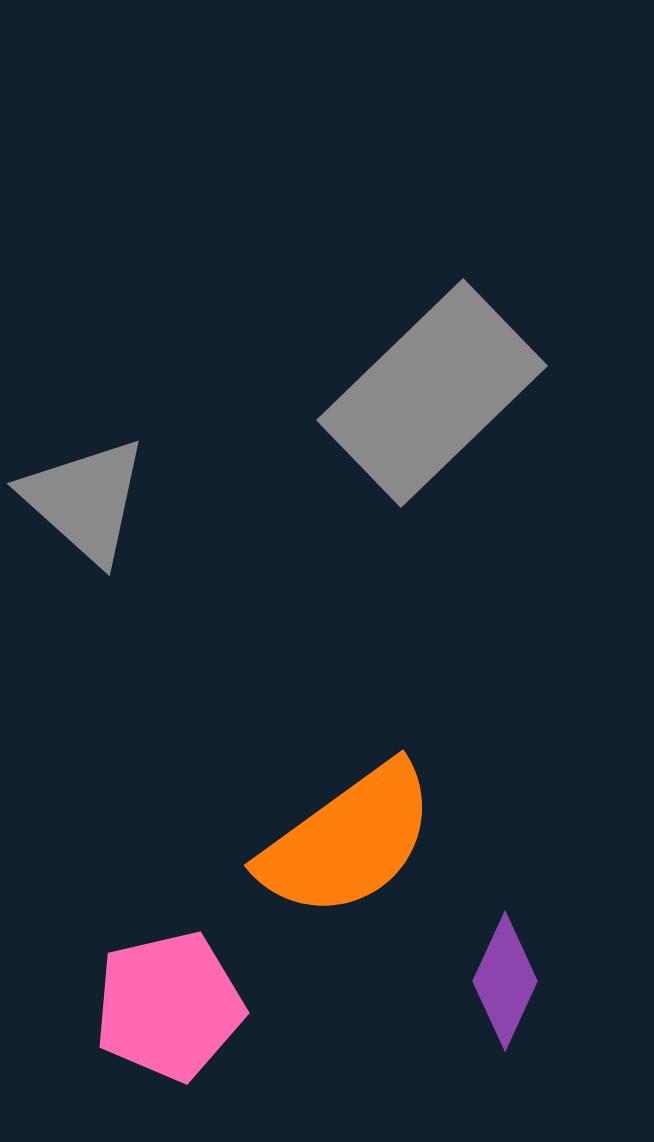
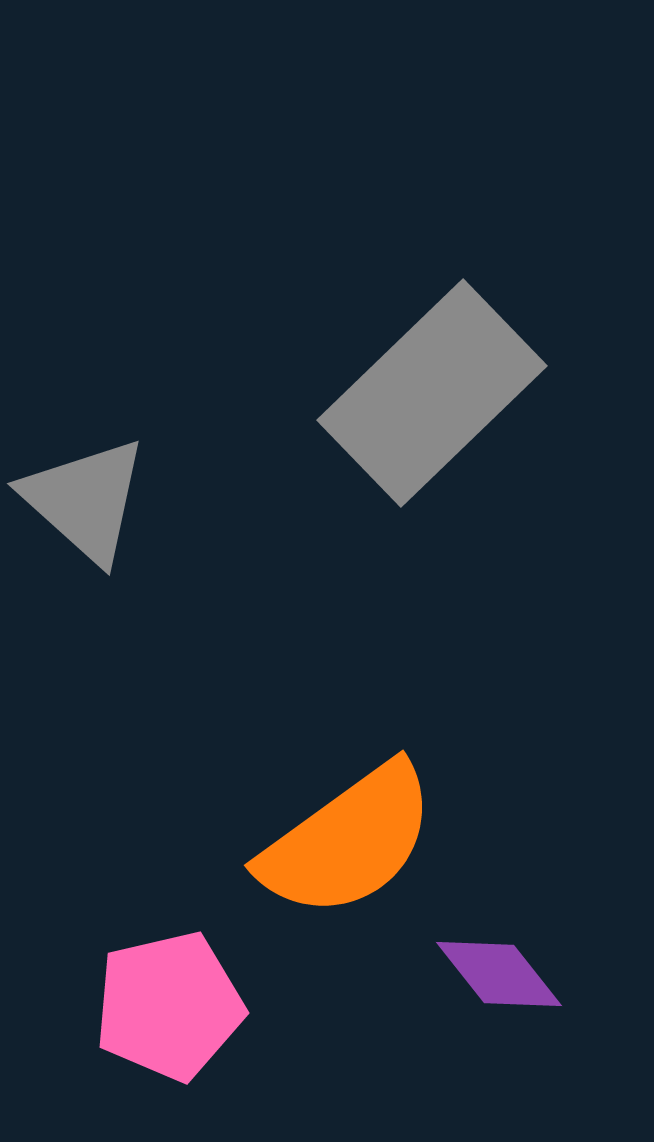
purple diamond: moved 6 px left, 7 px up; rotated 63 degrees counterclockwise
